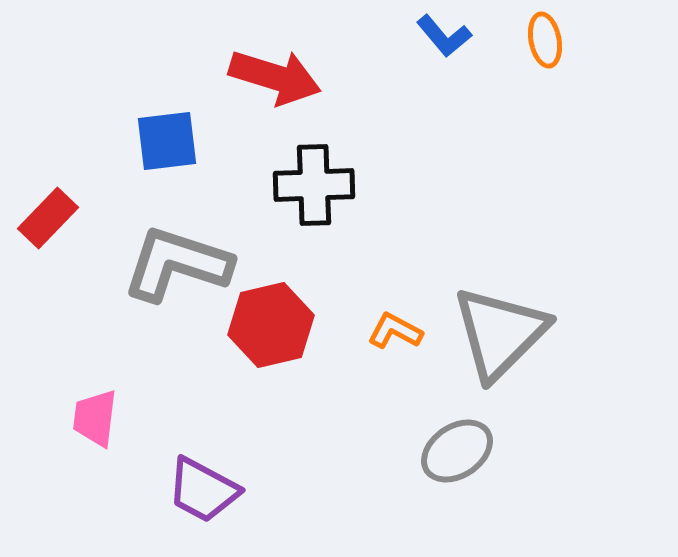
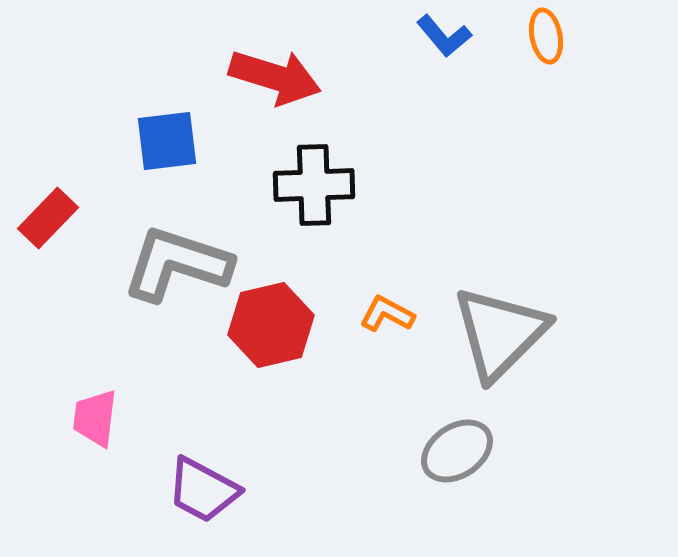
orange ellipse: moved 1 px right, 4 px up
orange L-shape: moved 8 px left, 17 px up
